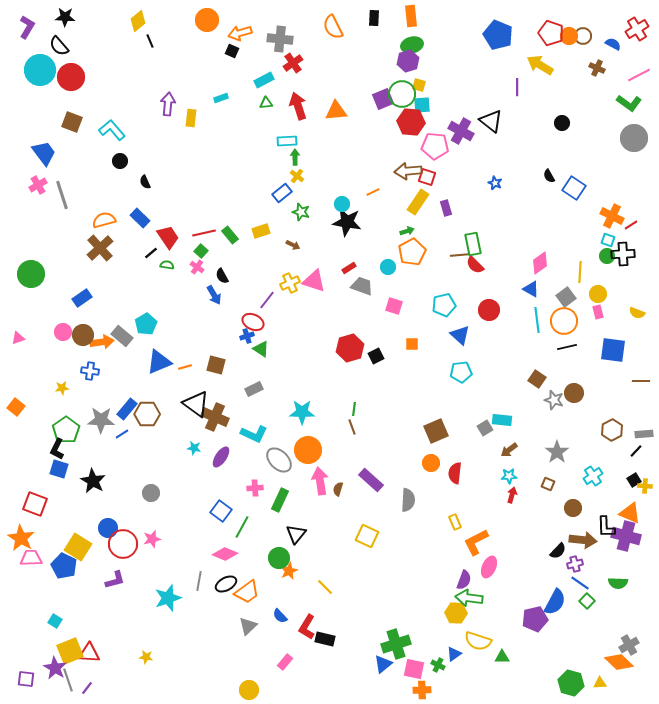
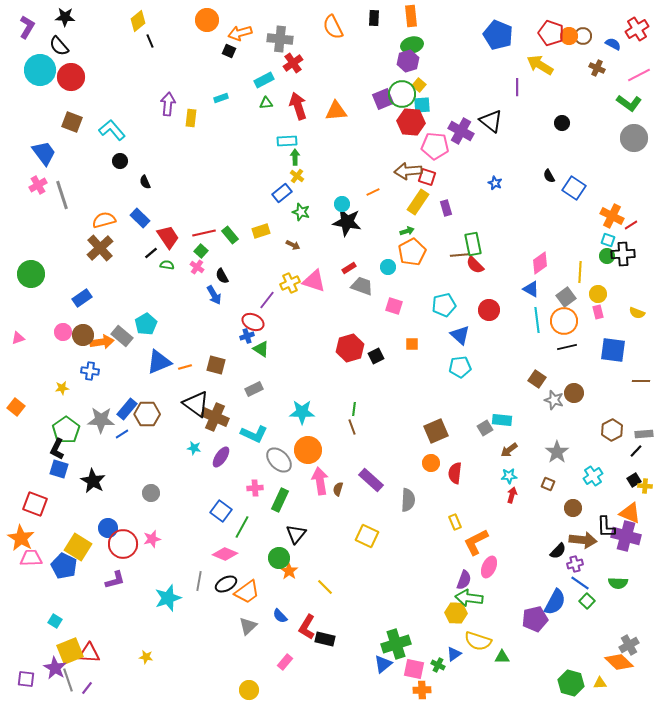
black square at (232, 51): moved 3 px left
yellow square at (419, 85): rotated 24 degrees clockwise
cyan pentagon at (461, 372): moved 1 px left, 5 px up
orange star at (289, 571): rotated 12 degrees counterclockwise
